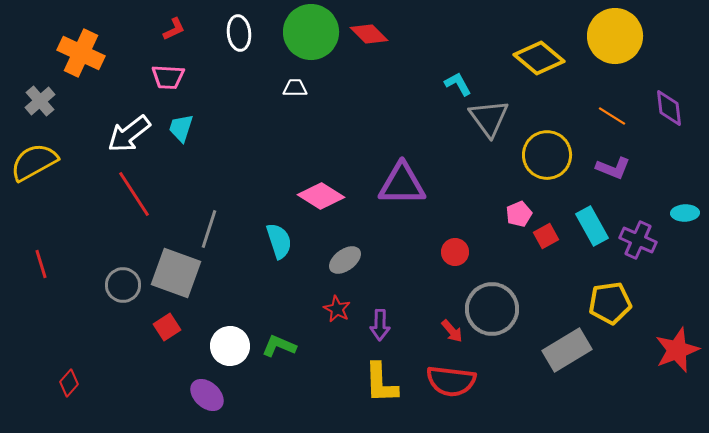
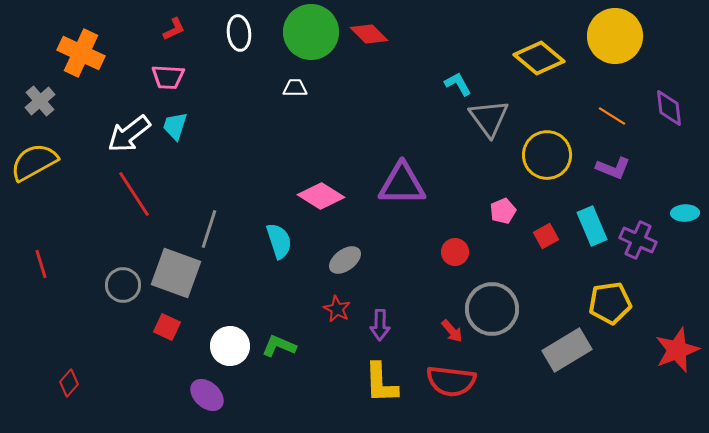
cyan trapezoid at (181, 128): moved 6 px left, 2 px up
pink pentagon at (519, 214): moved 16 px left, 3 px up
cyan rectangle at (592, 226): rotated 6 degrees clockwise
red square at (167, 327): rotated 32 degrees counterclockwise
